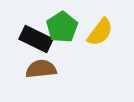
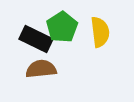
yellow semicircle: rotated 44 degrees counterclockwise
